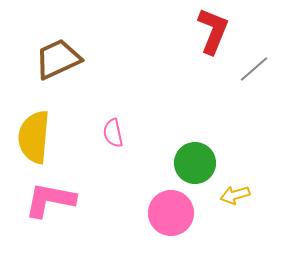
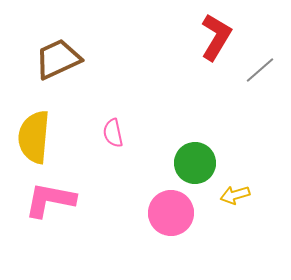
red L-shape: moved 3 px right, 6 px down; rotated 9 degrees clockwise
gray line: moved 6 px right, 1 px down
